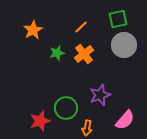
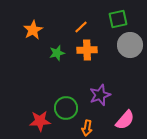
gray circle: moved 6 px right
orange cross: moved 3 px right, 4 px up; rotated 36 degrees clockwise
red star: rotated 15 degrees clockwise
